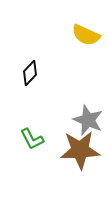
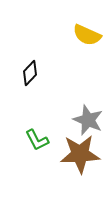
yellow semicircle: moved 1 px right
green L-shape: moved 5 px right, 1 px down
brown star: moved 4 px down
